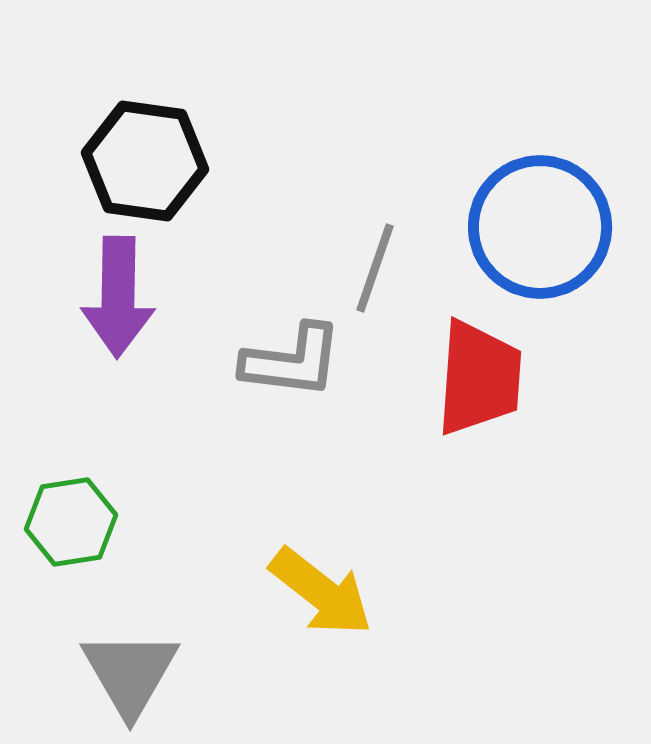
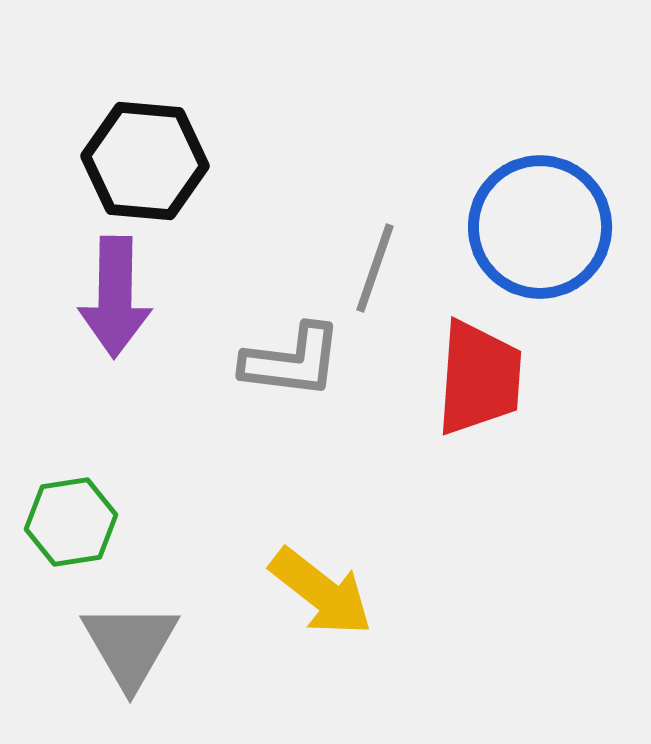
black hexagon: rotated 3 degrees counterclockwise
purple arrow: moved 3 px left
gray triangle: moved 28 px up
